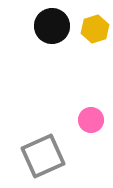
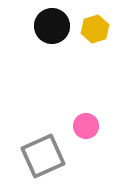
pink circle: moved 5 px left, 6 px down
